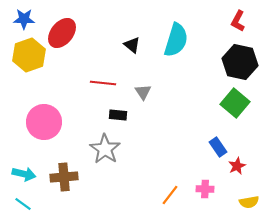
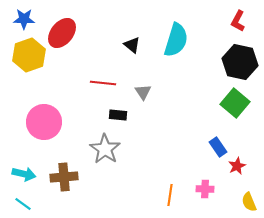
orange line: rotated 30 degrees counterclockwise
yellow semicircle: rotated 78 degrees clockwise
